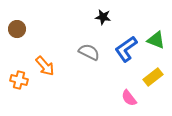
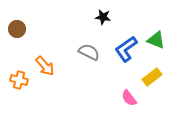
yellow rectangle: moved 1 px left
